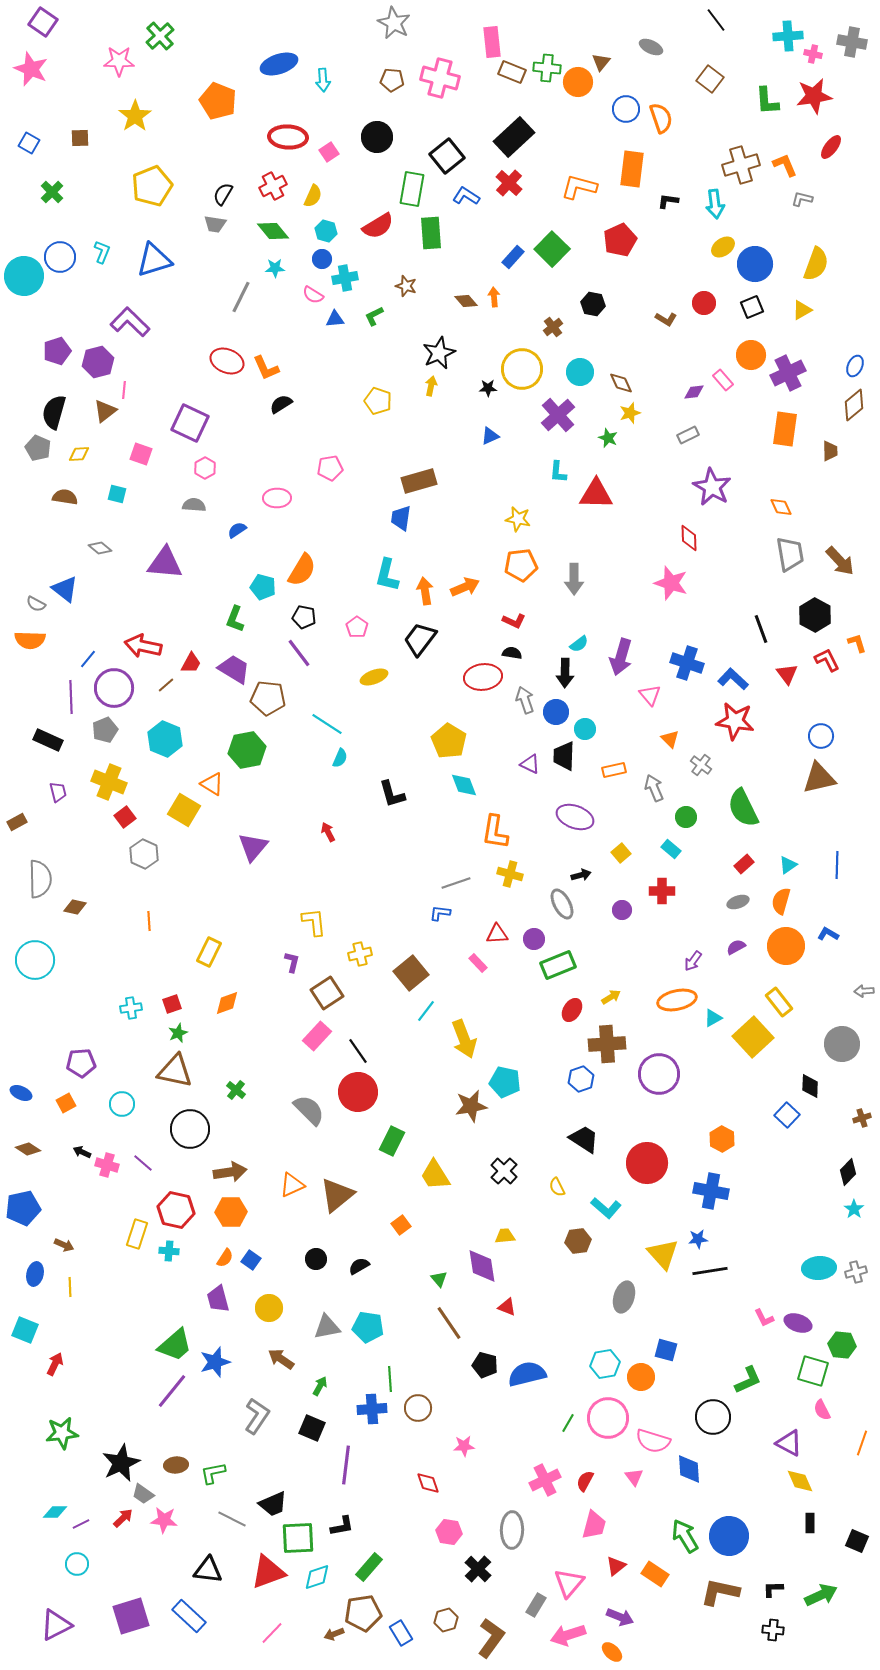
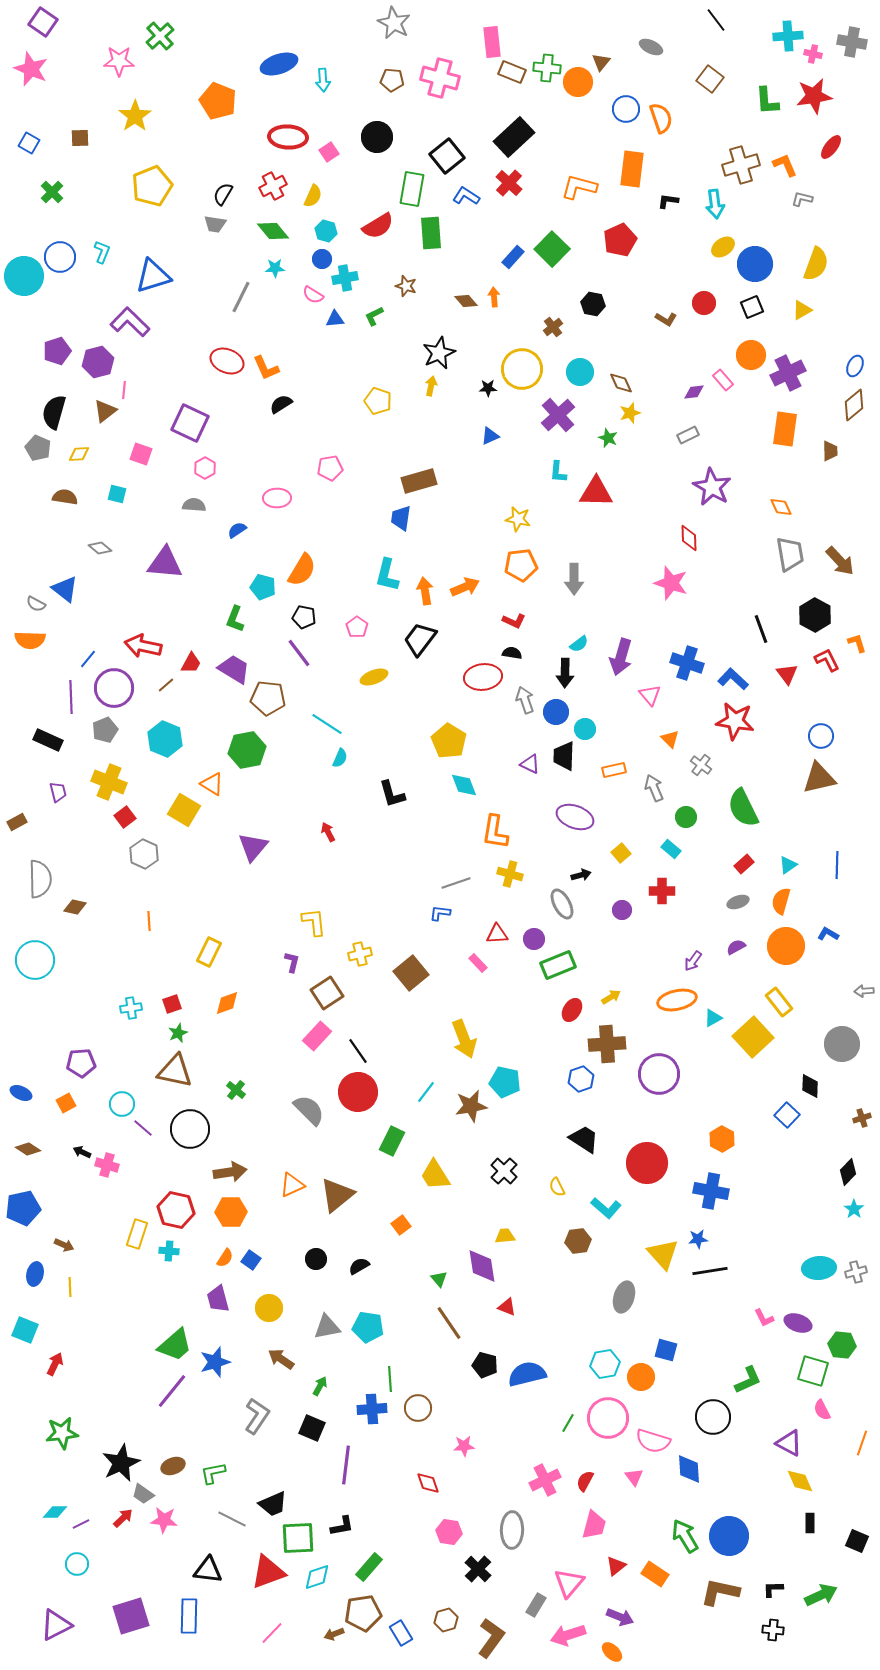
blue triangle at (154, 260): moved 1 px left, 16 px down
red triangle at (596, 494): moved 2 px up
cyan line at (426, 1011): moved 81 px down
purple line at (143, 1163): moved 35 px up
brown ellipse at (176, 1465): moved 3 px left, 1 px down; rotated 15 degrees counterclockwise
blue rectangle at (189, 1616): rotated 48 degrees clockwise
